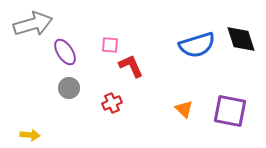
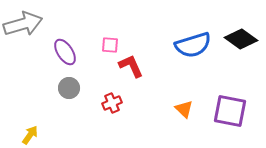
gray arrow: moved 10 px left
black diamond: rotated 36 degrees counterclockwise
blue semicircle: moved 4 px left
yellow arrow: rotated 60 degrees counterclockwise
